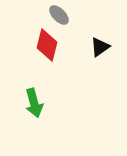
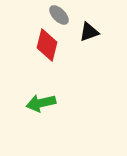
black triangle: moved 11 px left, 15 px up; rotated 15 degrees clockwise
green arrow: moved 7 px right; rotated 92 degrees clockwise
